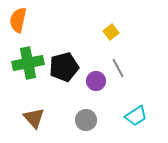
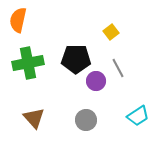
black pentagon: moved 12 px right, 8 px up; rotated 16 degrees clockwise
cyan trapezoid: moved 2 px right
